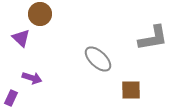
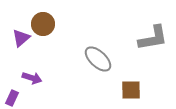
brown circle: moved 3 px right, 10 px down
purple triangle: rotated 36 degrees clockwise
purple rectangle: moved 1 px right
